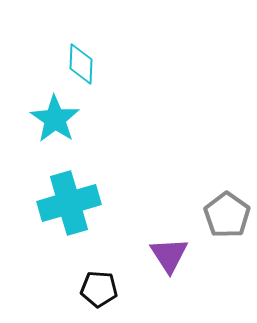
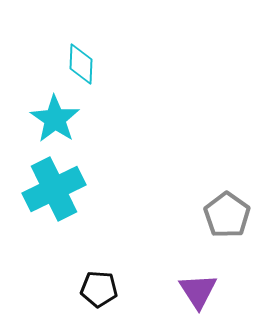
cyan cross: moved 15 px left, 14 px up; rotated 10 degrees counterclockwise
purple triangle: moved 29 px right, 36 px down
